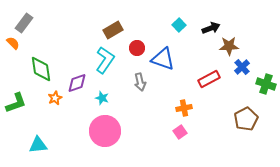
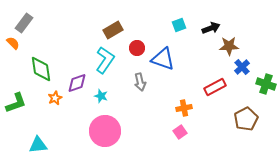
cyan square: rotated 24 degrees clockwise
red rectangle: moved 6 px right, 8 px down
cyan star: moved 1 px left, 2 px up
